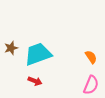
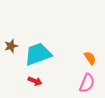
brown star: moved 2 px up
orange semicircle: moved 1 px left, 1 px down
pink semicircle: moved 4 px left, 2 px up
